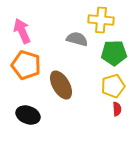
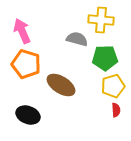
green pentagon: moved 9 px left, 5 px down
orange pentagon: moved 1 px up
brown ellipse: rotated 28 degrees counterclockwise
red semicircle: moved 1 px left, 1 px down
